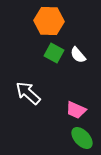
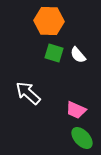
green square: rotated 12 degrees counterclockwise
